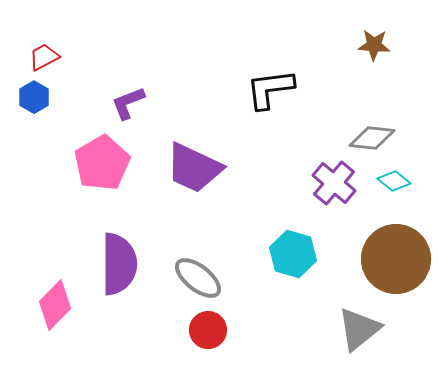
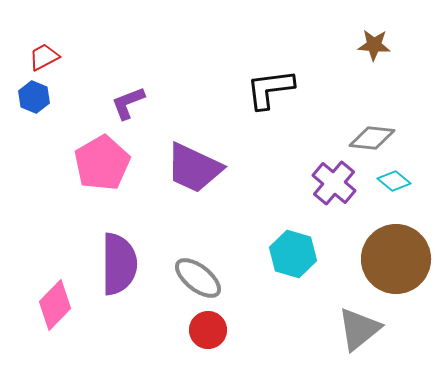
blue hexagon: rotated 8 degrees counterclockwise
